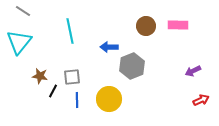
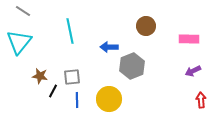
pink rectangle: moved 11 px right, 14 px down
red arrow: rotated 70 degrees counterclockwise
